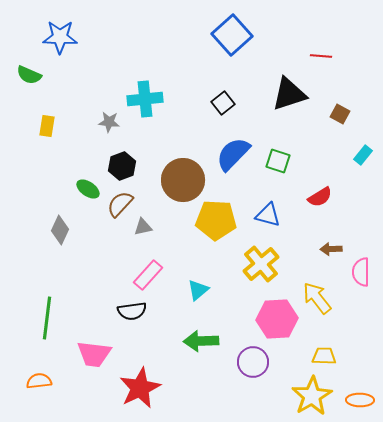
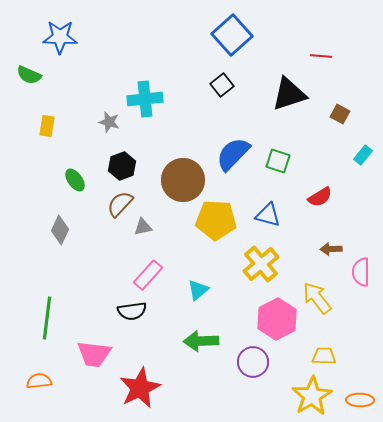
black square: moved 1 px left, 18 px up
gray star: rotated 10 degrees clockwise
green ellipse: moved 13 px left, 9 px up; rotated 20 degrees clockwise
pink hexagon: rotated 24 degrees counterclockwise
